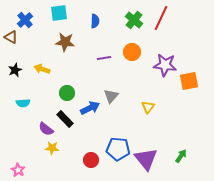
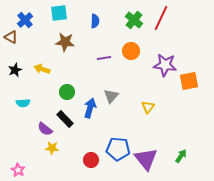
orange circle: moved 1 px left, 1 px up
green circle: moved 1 px up
blue arrow: rotated 48 degrees counterclockwise
purple semicircle: moved 1 px left
